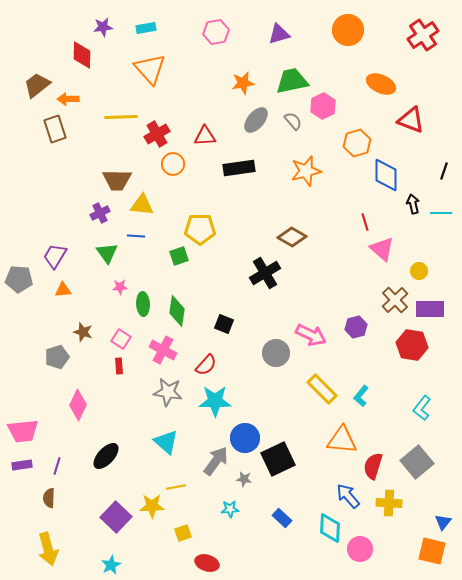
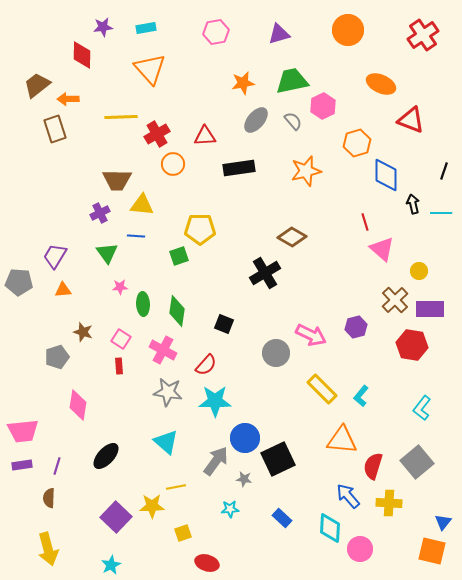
gray pentagon at (19, 279): moved 3 px down
pink diamond at (78, 405): rotated 16 degrees counterclockwise
